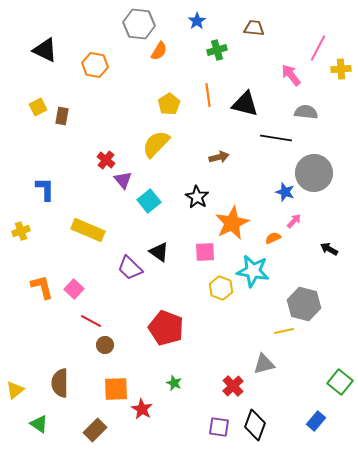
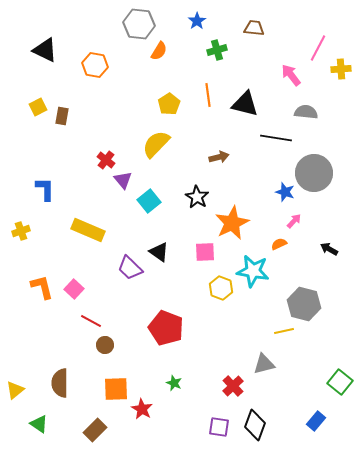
orange semicircle at (273, 238): moved 6 px right, 6 px down
